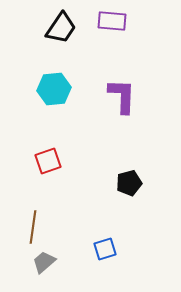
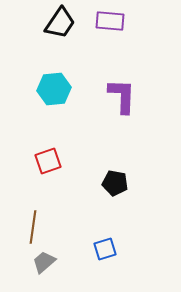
purple rectangle: moved 2 px left
black trapezoid: moved 1 px left, 5 px up
black pentagon: moved 14 px left; rotated 25 degrees clockwise
